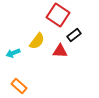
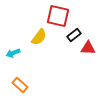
red square: moved 1 px down; rotated 20 degrees counterclockwise
yellow semicircle: moved 2 px right, 4 px up
red triangle: moved 28 px right, 3 px up
orange rectangle: moved 1 px right, 1 px up
